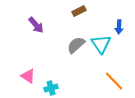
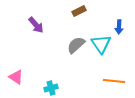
pink triangle: moved 12 px left, 1 px down
orange line: rotated 40 degrees counterclockwise
